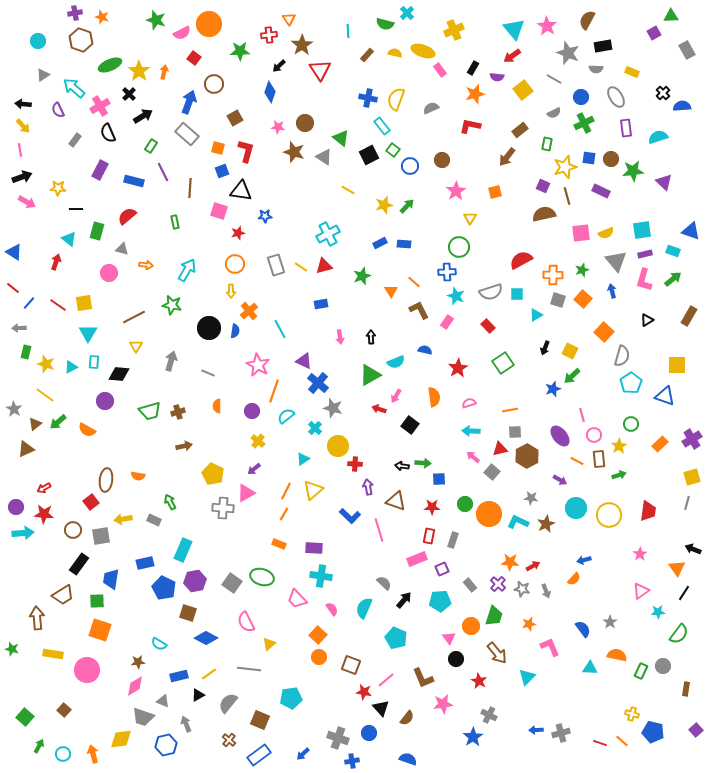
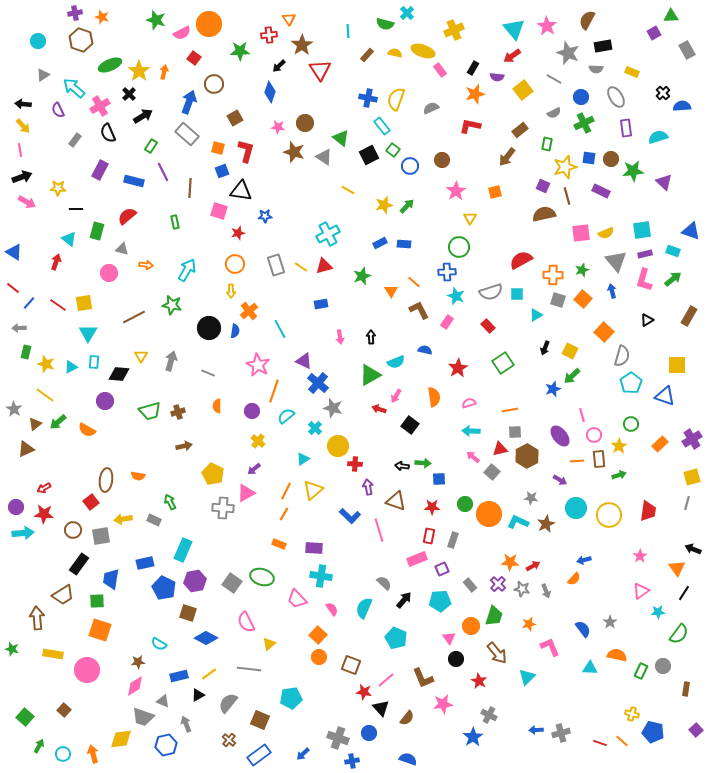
yellow triangle at (136, 346): moved 5 px right, 10 px down
orange line at (577, 461): rotated 32 degrees counterclockwise
pink star at (640, 554): moved 2 px down
